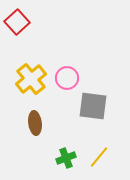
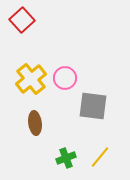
red square: moved 5 px right, 2 px up
pink circle: moved 2 px left
yellow line: moved 1 px right
